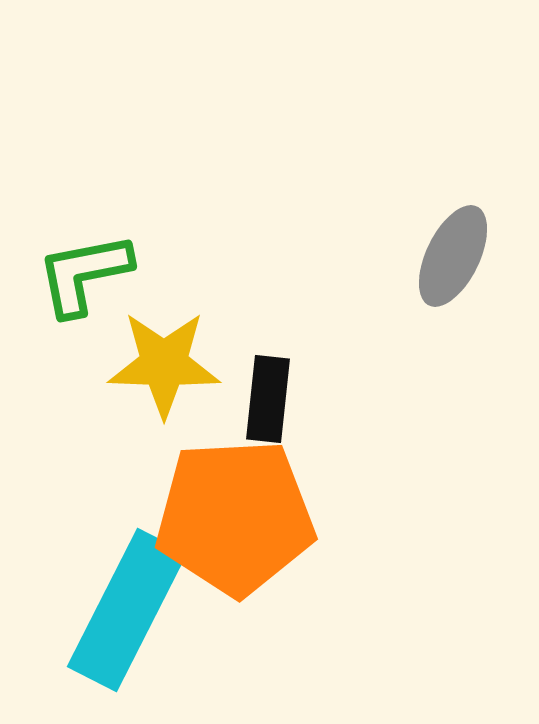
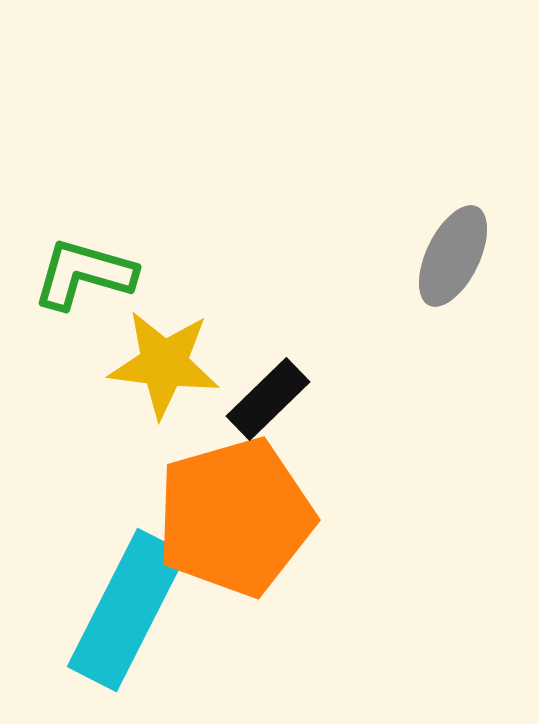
green L-shape: rotated 27 degrees clockwise
yellow star: rotated 5 degrees clockwise
black rectangle: rotated 40 degrees clockwise
orange pentagon: rotated 13 degrees counterclockwise
